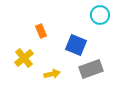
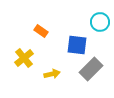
cyan circle: moved 7 px down
orange rectangle: rotated 32 degrees counterclockwise
blue square: moved 1 px right; rotated 15 degrees counterclockwise
gray rectangle: rotated 25 degrees counterclockwise
